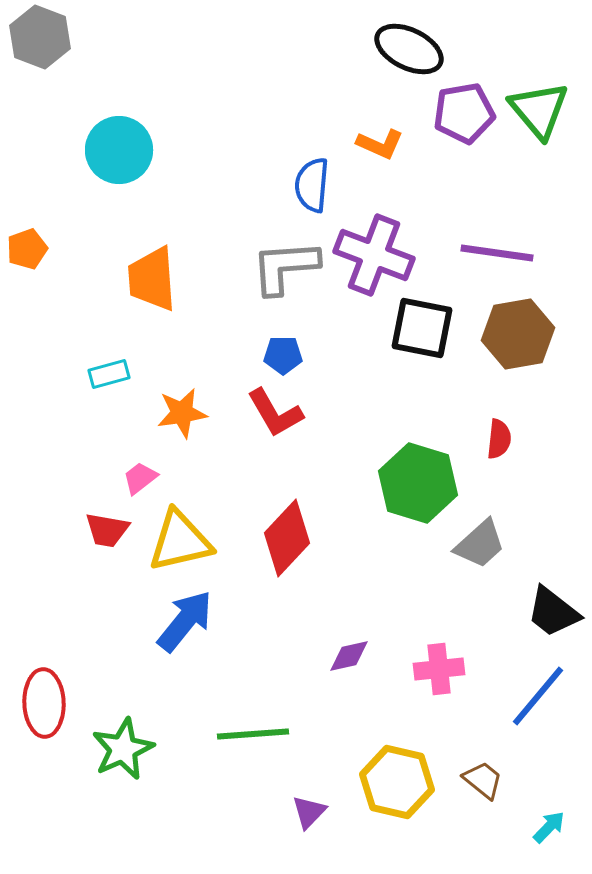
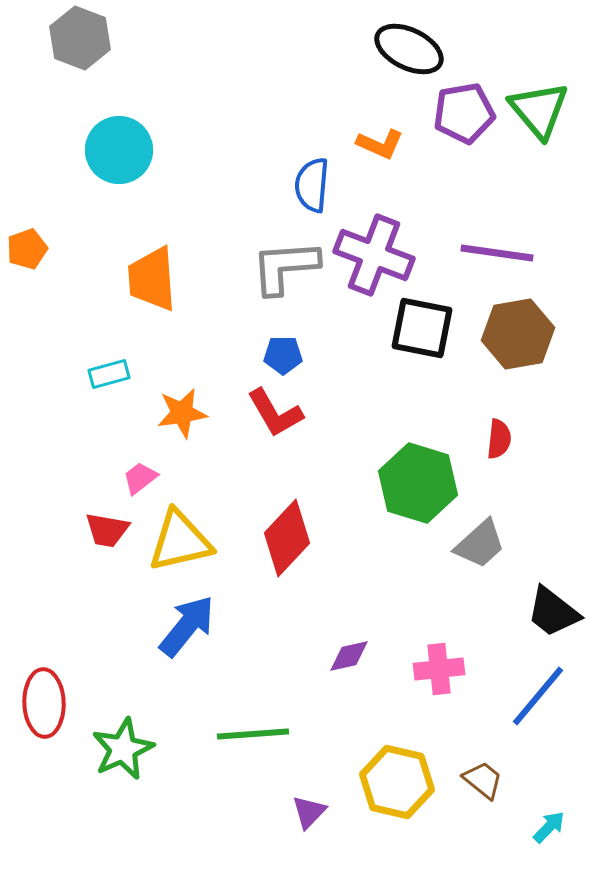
gray hexagon: moved 40 px right, 1 px down
blue arrow: moved 2 px right, 5 px down
